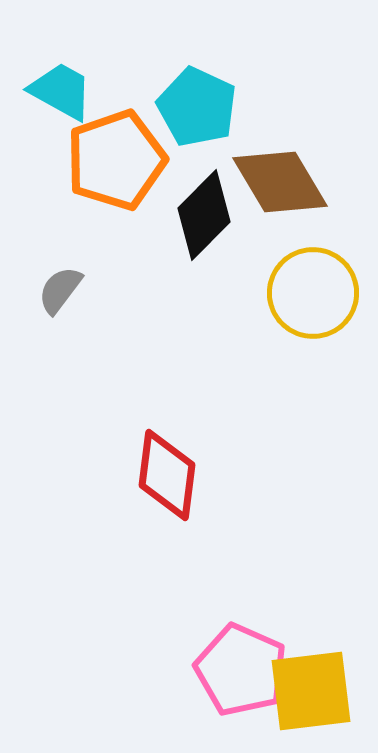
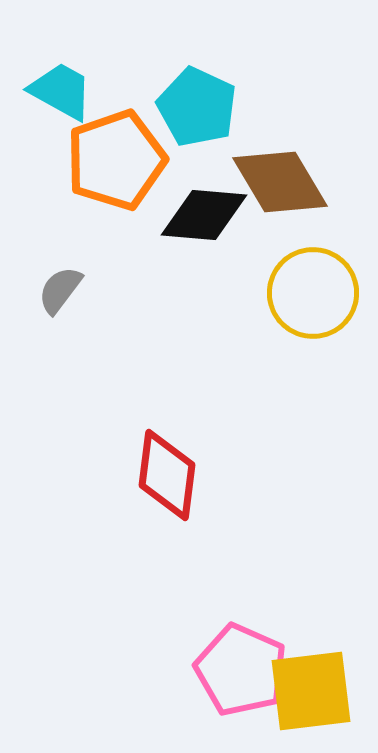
black diamond: rotated 50 degrees clockwise
